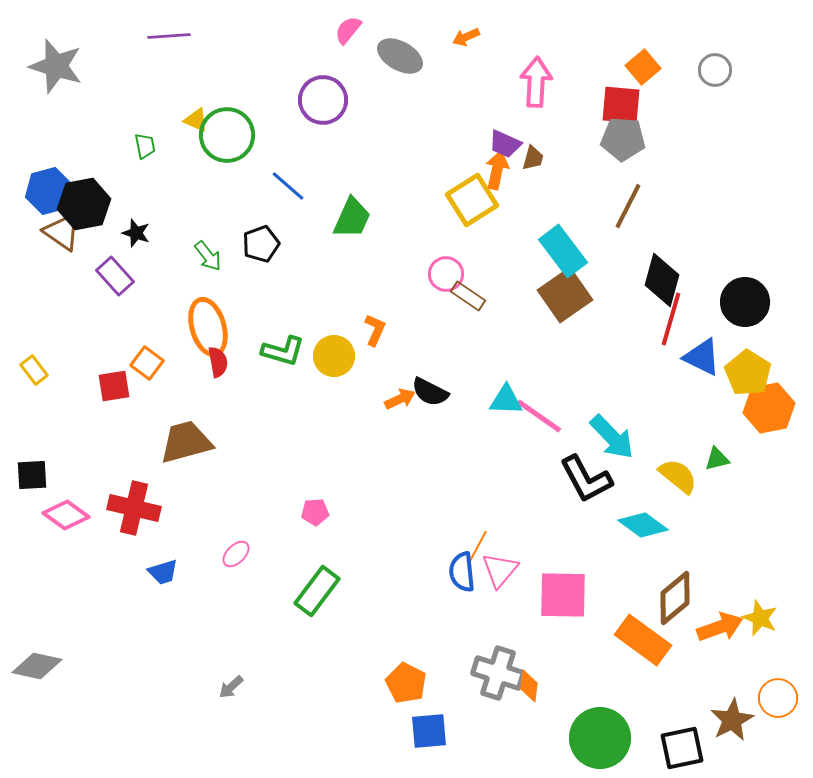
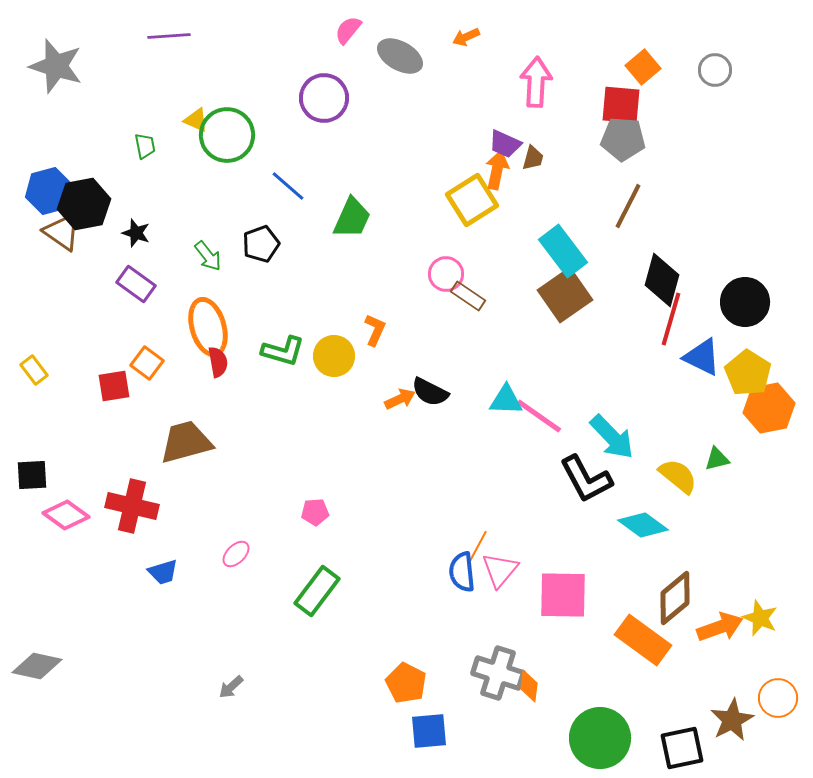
purple circle at (323, 100): moved 1 px right, 2 px up
purple rectangle at (115, 276): moved 21 px right, 8 px down; rotated 12 degrees counterclockwise
red cross at (134, 508): moved 2 px left, 2 px up
